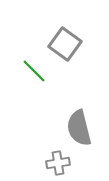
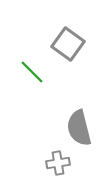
gray square: moved 3 px right
green line: moved 2 px left, 1 px down
